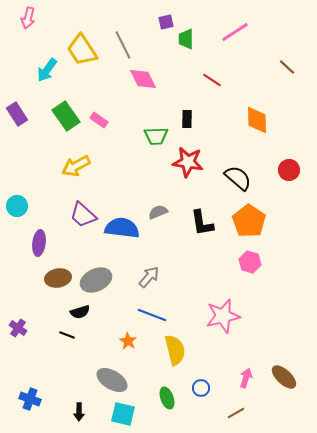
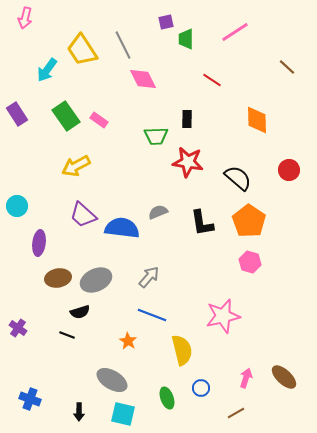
pink arrow at (28, 18): moved 3 px left
yellow semicircle at (175, 350): moved 7 px right
